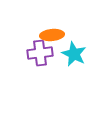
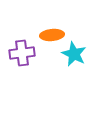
purple cross: moved 18 px left
